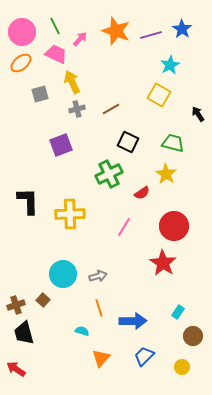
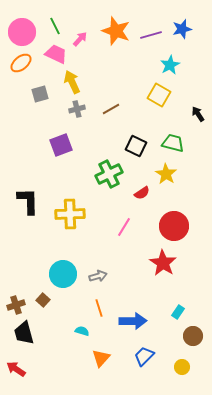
blue star: rotated 24 degrees clockwise
black square: moved 8 px right, 4 px down
